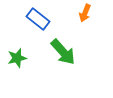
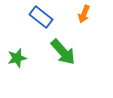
orange arrow: moved 1 px left, 1 px down
blue rectangle: moved 3 px right, 2 px up
